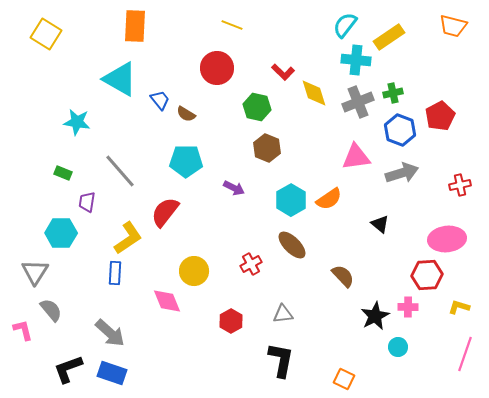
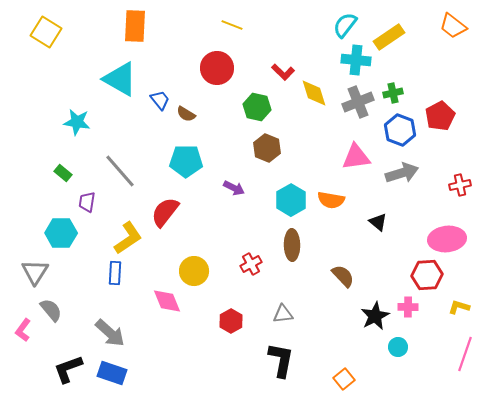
orange trapezoid at (453, 26): rotated 24 degrees clockwise
yellow square at (46, 34): moved 2 px up
green rectangle at (63, 173): rotated 18 degrees clockwise
orange semicircle at (329, 199): moved 2 px right, 1 px down; rotated 44 degrees clockwise
black triangle at (380, 224): moved 2 px left, 2 px up
brown ellipse at (292, 245): rotated 44 degrees clockwise
pink L-shape at (23, 330): rotated 130 degrees counterclockwise
orange square at (344, 379): rotated 25 degrees clockwise
